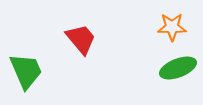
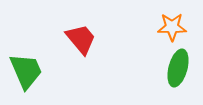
green ellipse: rotated 54 degrees counterclockwise
